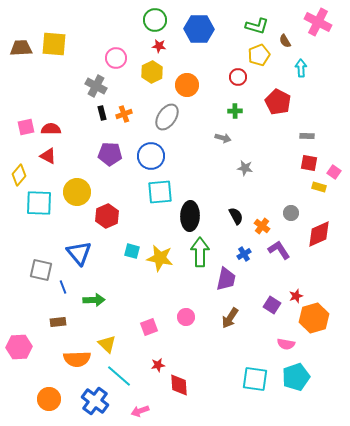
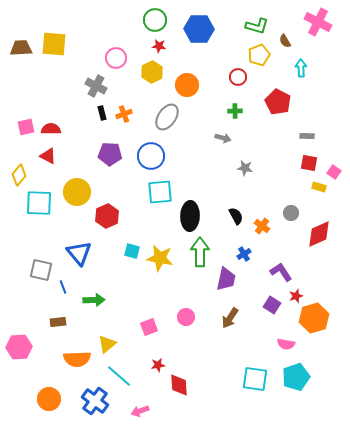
purple L-shape at (279, 250): moved 2 px right, 22 px down
yellow triangle at (107, 344): rotated 36 degrees clockwise
